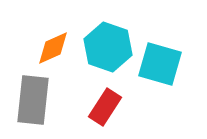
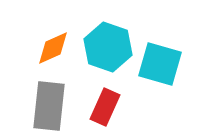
gray rectangle: moved 16 px right, 6 px down
red rectangle: rotated 9 degrees counterclockwise
